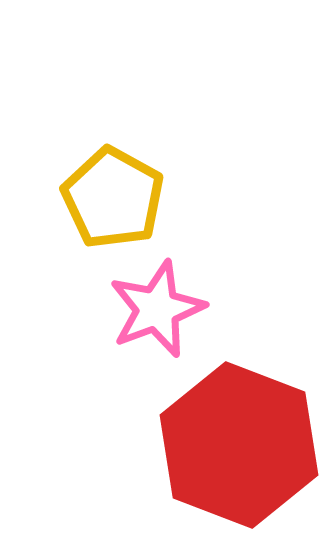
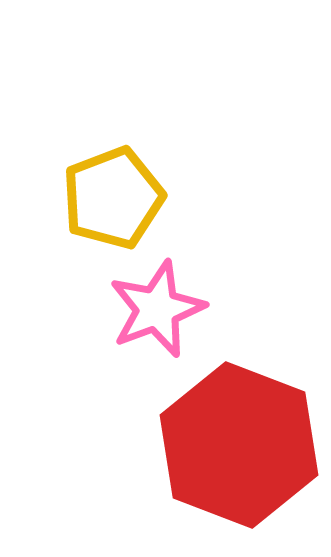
yellow pentagon: rotated 22 degrees clockwise
